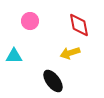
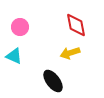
pink circle: moved 10 px left, 6 px down
red diamond: moved 3 px left
cyan triangle: rotated 24 degrees clockwise
